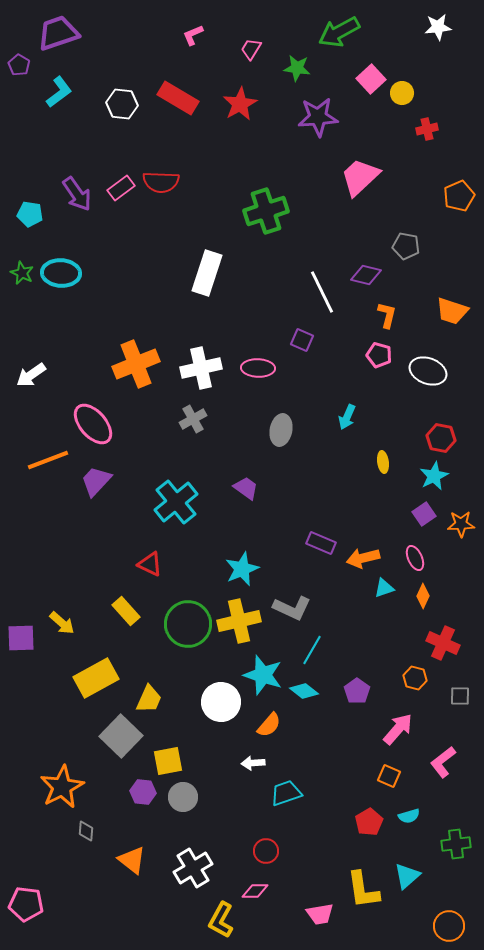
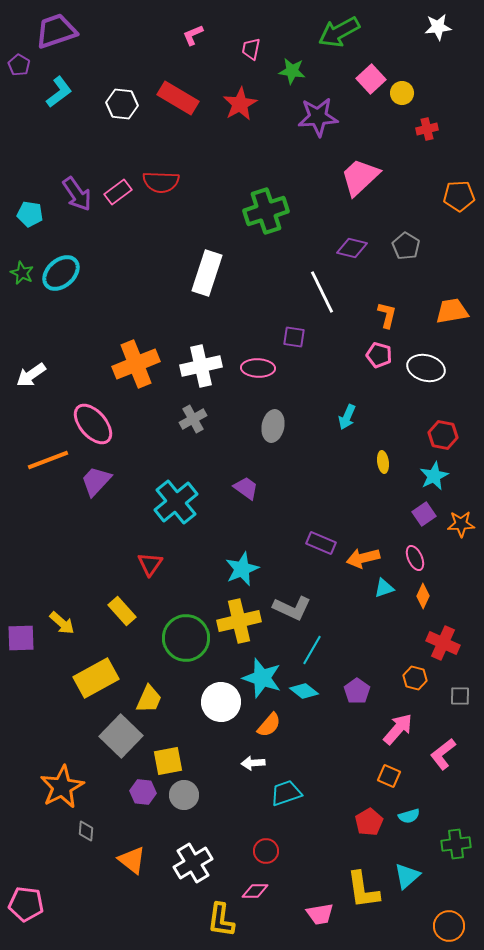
purple trapezoid at (58, 33): moved 2 px left, 2 px up
pink trapezoid at (251, 49): rotated 20 degrees counterclockwise
green star at (297, 68): moved 5 px left, 3 px down
pink rectangle at (121, 188): moved 3 px left, 4 px down
orange pentagon at (459, 196): rotated 20 degrees clockwise
gray pentagon at (406, 246): rotated 20 degrees clockwise
cyan ellipse at (61, 273): rotated 45 degrees counterclockwise
purple diamond at (366, 275): moved 14 px left, 27 px up
orange trapezoid at (452, 311): rotated 152 degrees clockwise
purple square at (302, 340): moved 8 px left, 3 px up; rotated 15 degrees counterclockwise
white cross at (201, 368): moved 2 px up
white ellipse at (428, 371): moved 2 px left, 3 px up; rotated 6 degrees counterclockwise
gray ellipse at (281, 430): moved 8 px left, 4 px up
red hexagon at (441, 438): moved 2 px right, 3 px up
red triangle at (150, 564): rotated 40 degrees clockwise
yellow rectangle at (126, 611): moved 4 px left
green circle at (188, 624): moved 2 px left, 14 px down
cyan star at (263, 675): moved 1 px left, 3 px down
pink L-shape at (443, 762): moved 8 px up
gray circle at (183, 797): moved 1 px right, 2 px up
white cross at (193, 868): moved 5 px up
yellow L-shape at (221, 920): rotated 21 degrees counterclockwise
